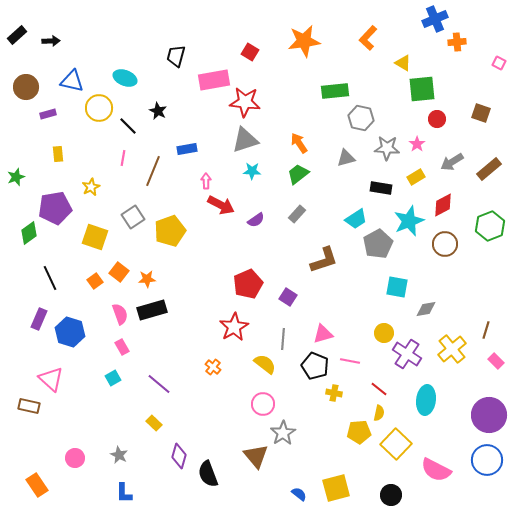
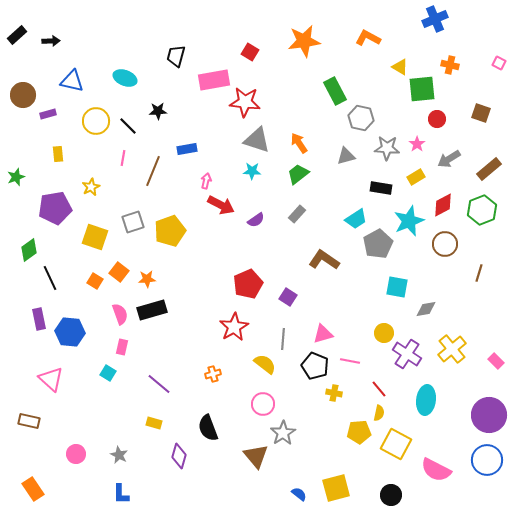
orange L-shape at (368, 38): rotated 75 degrees clockwise
orange cross at (457, 42): moved 7 px left, 23 px down; rotated 18 degrees clockwise
yellow triangle at (403, 63): moved 3 px left, 4 px down
brown circle at (26, 87): moved 3 px left, 8 px down
green rectangle at (335, 91): rotated 68 degrees clockwise
yellow circle at (99, 108): moved 3 px left, 13 px down
black star at (158, 111): rotated 30 degrees counterclockwise
gray triangle at (245, 140): moved 12 px right; rotated 36 degrees clockwise
gray triangle at (346, 158): moved 2 px up
gray arrow at (452, 162): moved 3 px left, 3 px up
pink arrow at (206, 181): rotated 14 degrees clockwise
gray square at (133, 217): moved 5 px down; rotated 15 degrees clockwise
green hexagon at (490, 226): moved 8 px left, 16 px up
green diamond at (29, 233): moved 17 px down
brown L-shape at (324, 260): rotated 128 degrees counterclockwise
orange square at (95, 281): rotated 21 degrees counterclockwise
purple rectangle at (39, 319): rotated 35 degrees counterclockwise
brown line at (486, 330): moved 7 px left, 57 px up
blue hexagon at (70, 332): rotated 12 degrees counterclockwise
pink rectangle at (122, 347): rotated 42 degrees clockwise
orange cross at (213, 367): moved 7 px down; rotated 35 degrees clockwise
cyan square at (113, 378): moved 5 px left, 5 px up; rotated 28 degrees counterclockwise
red line at (379, 389): rotated 12 degrees clockwise
brown rectangle at (29, 406): moved 15 px down
yellow rectangle at (154, 423): rotated 28 degrees counterclockwise
yellow square at (396, 444): rotated 16 degrees counterclockwise
pink circle at (75, 458): moved 1 px right, 4 px up
black semicircle at (208, 474): moved 46 px up
orange rectangle at (37, 485): moved 4 px left, 4 px down
blue L-shape at (124, 493): moved 3 px left, 1 px down
